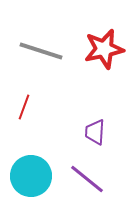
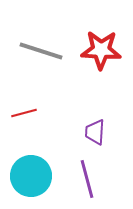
red star: moved 3 px left, 1 px down; rotated 15 degrees clockwise
red line: moved 6 px down; rotated 55 degrees clockwise
purple line: rotated 36 degrees clockwise
